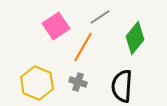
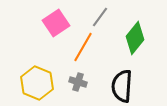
gray line: rotated 20 degrees counterclockwise
pink square: moved 3 px up
